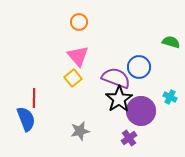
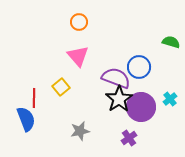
yellow square: moved 12 px left, 9 px down
cyan cross: moved 2 px down; rotated 24 degrees clockwise
purple circle: moved 4 px up
